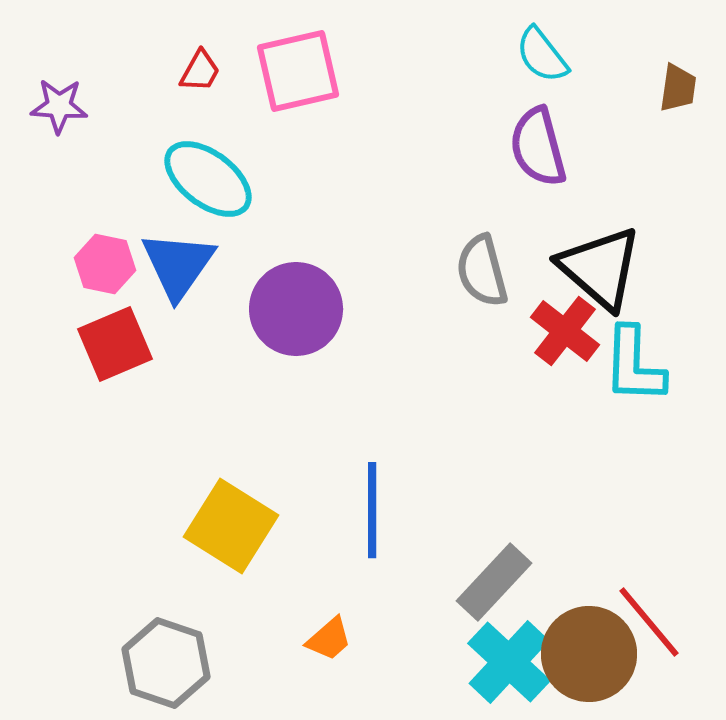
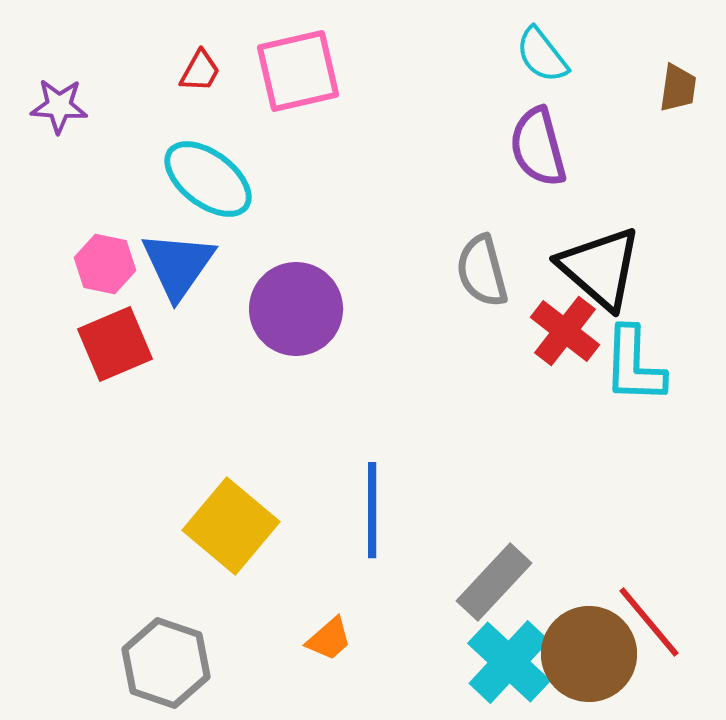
yellow square: rotated 8 degrees clockwise
